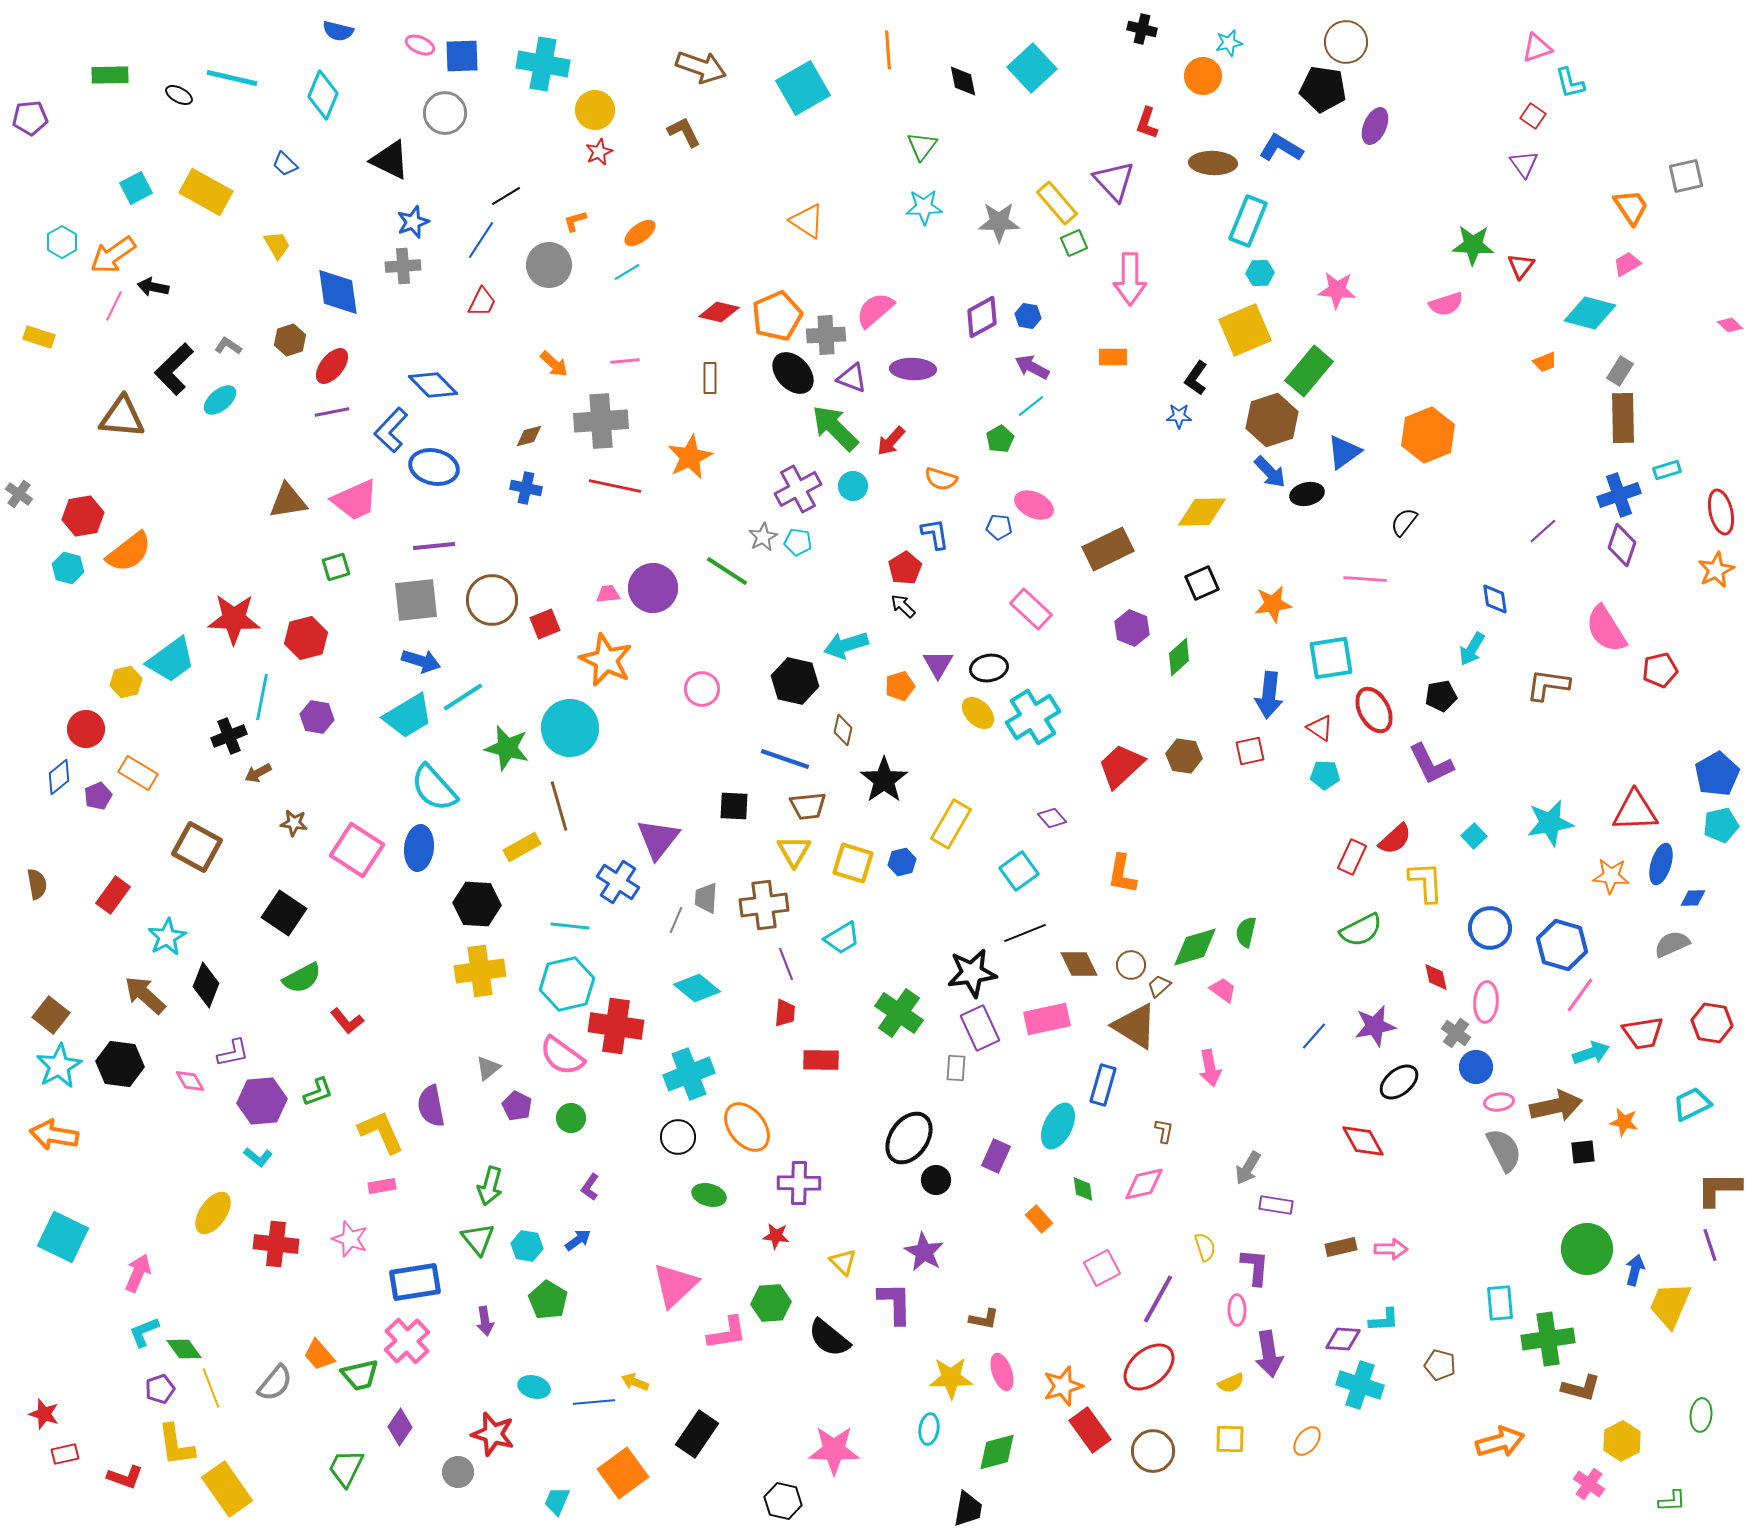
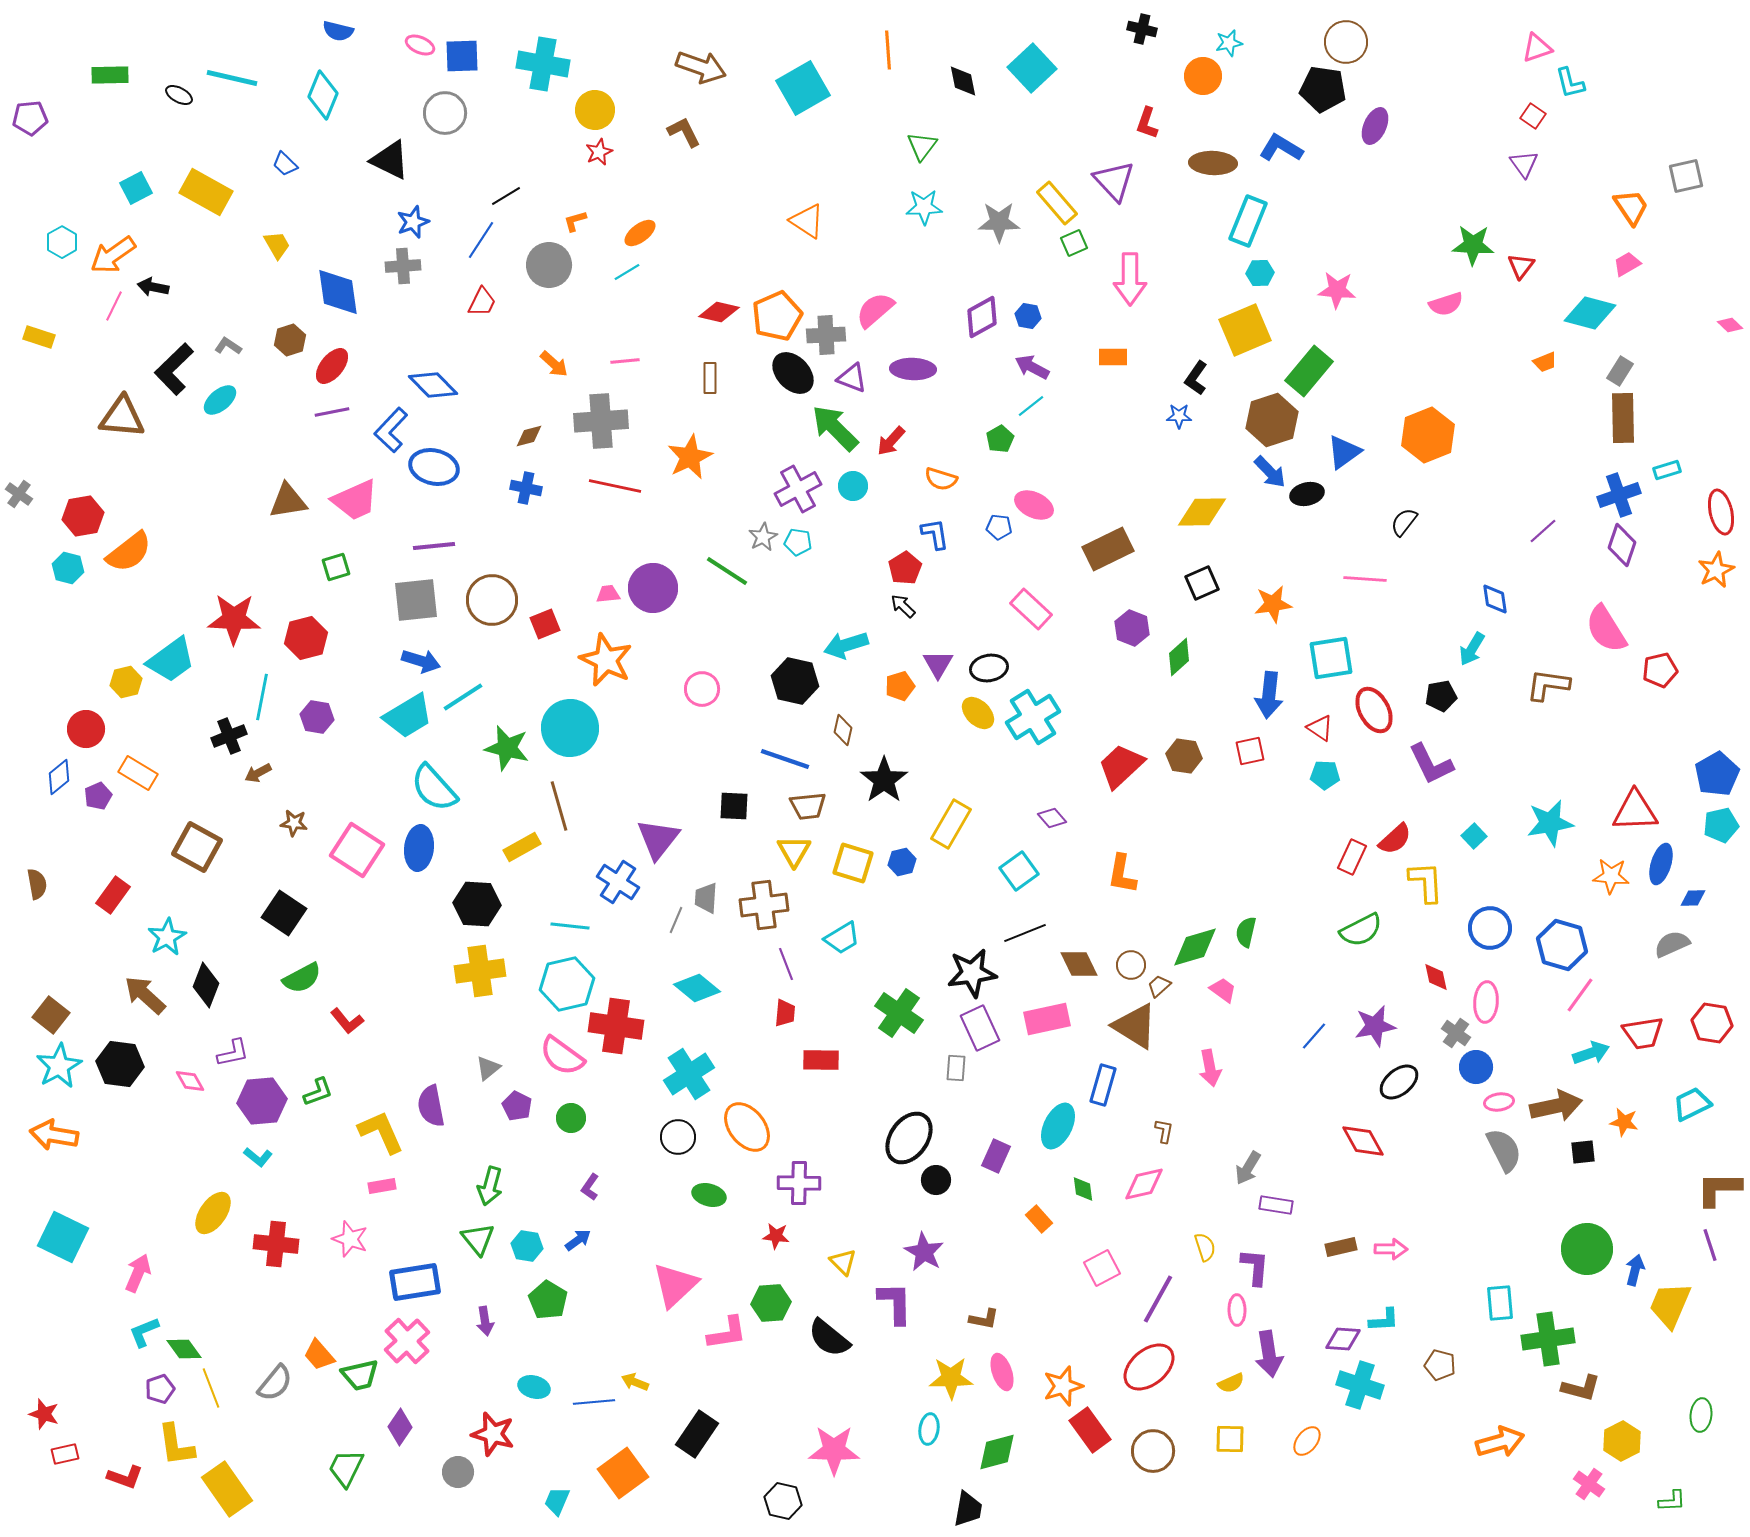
cyan cross at (689, 1074): rotated 12 degrees counterclockwise
